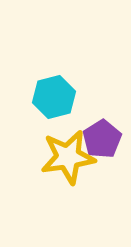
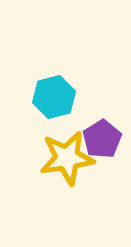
yellow star: moved 1 px left, 1 px down
